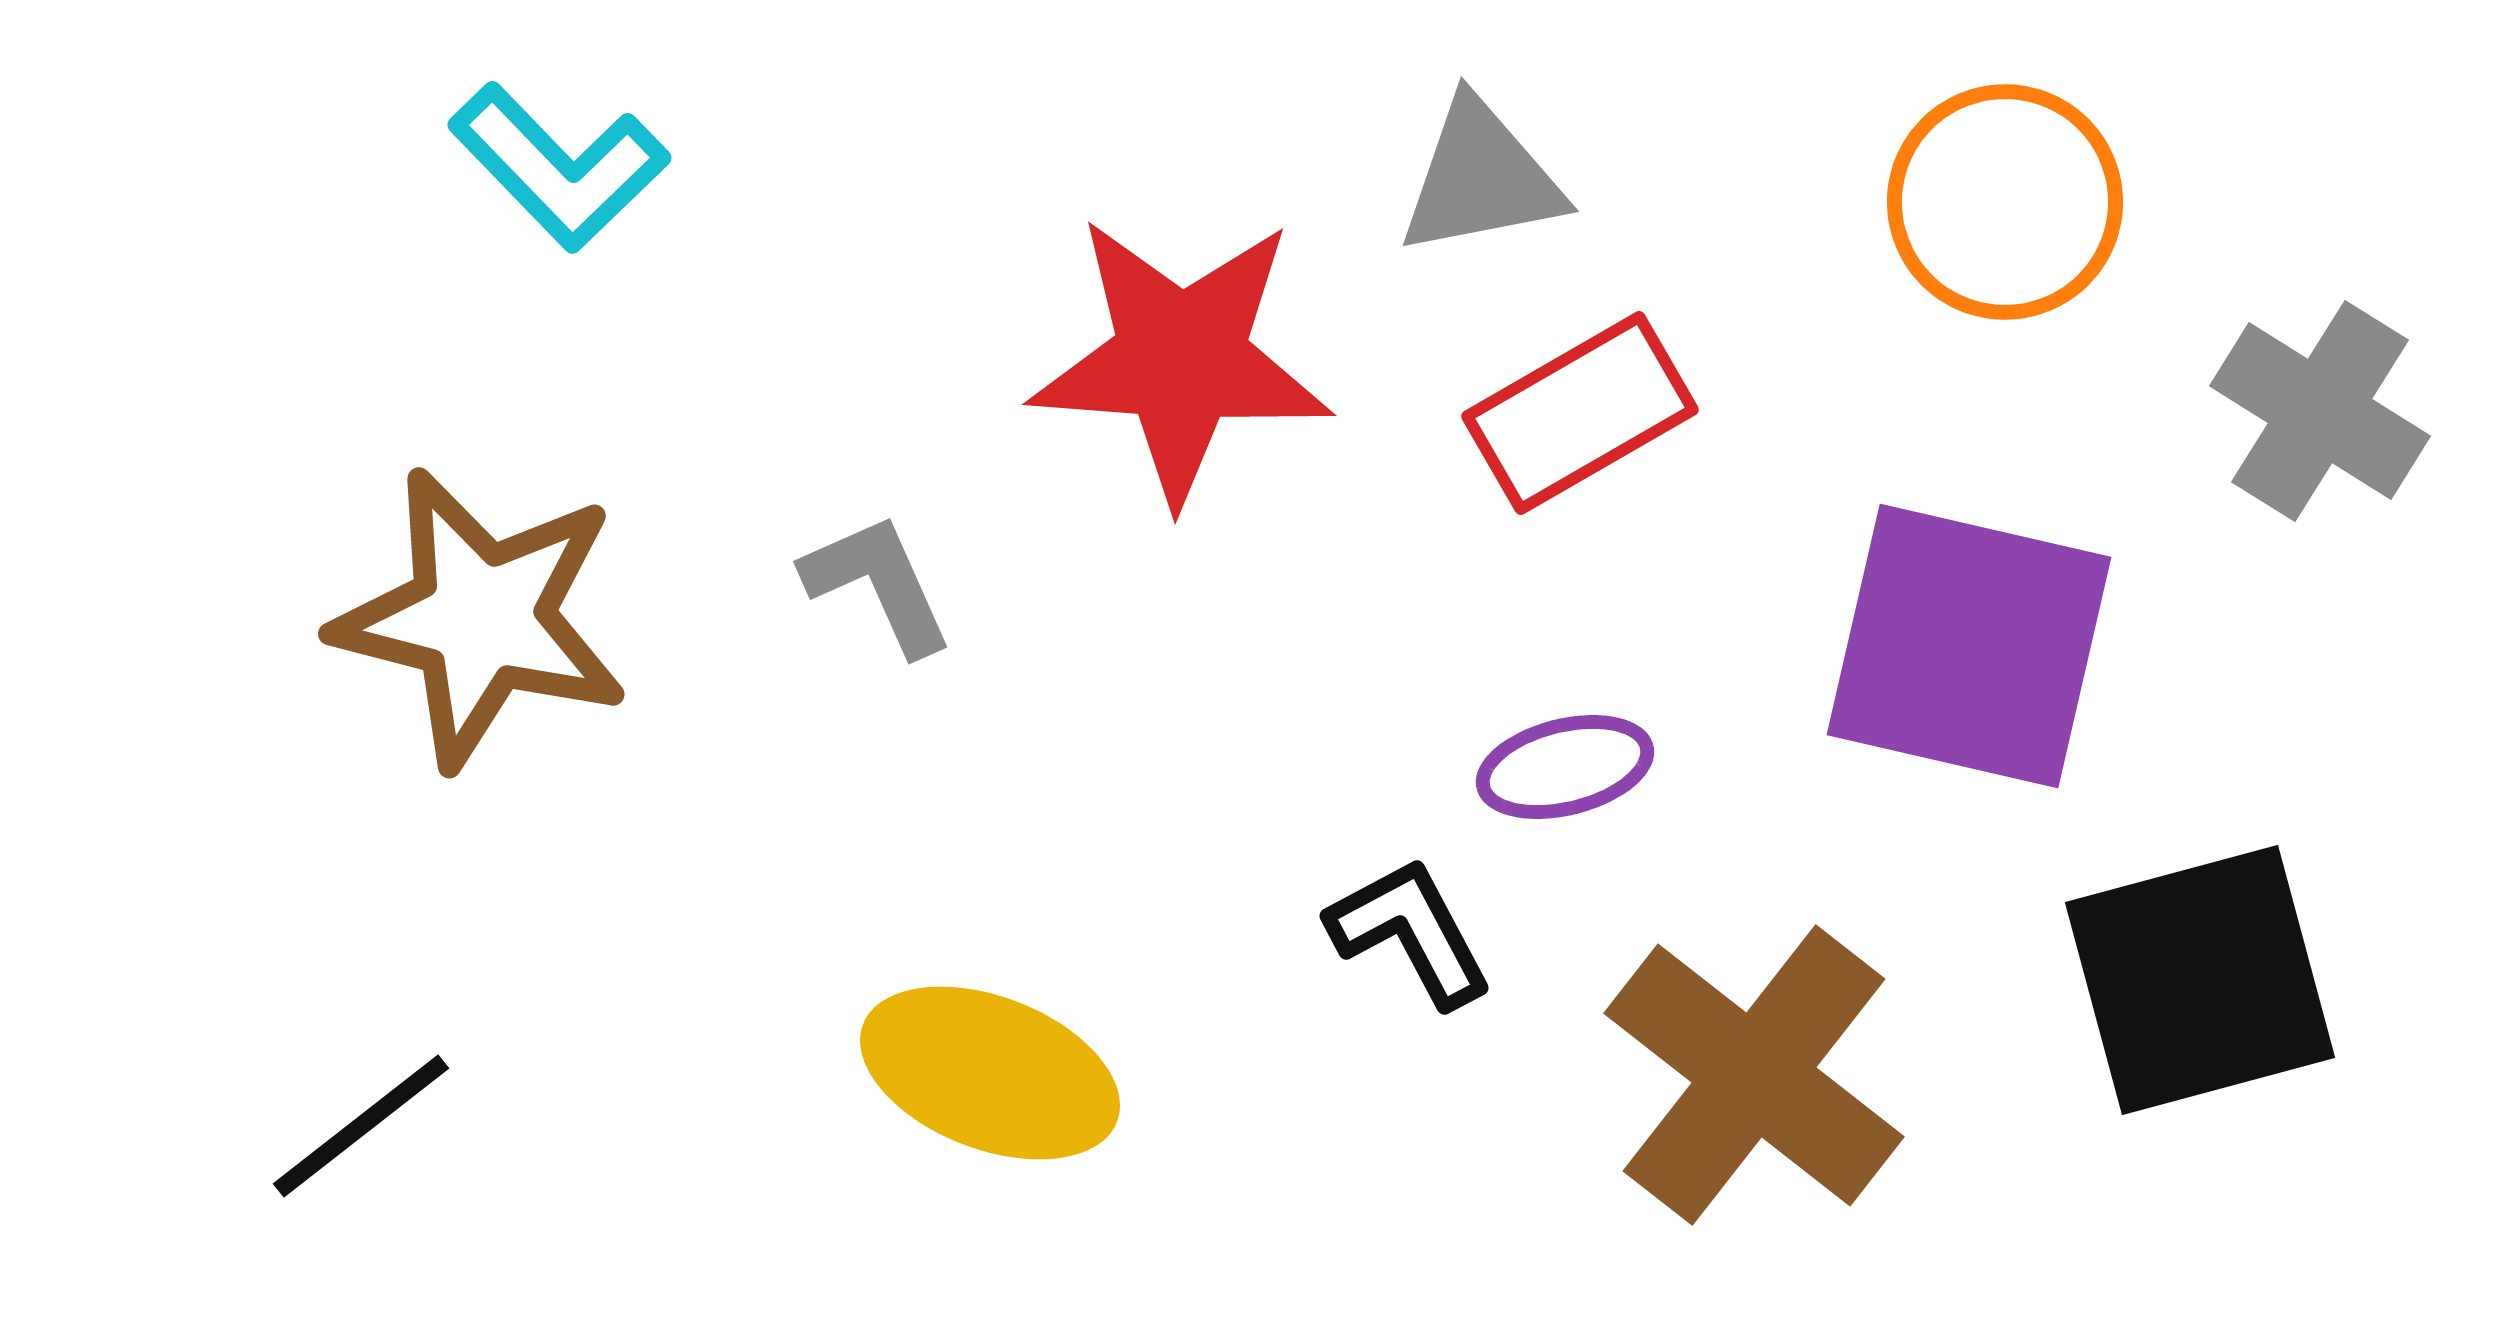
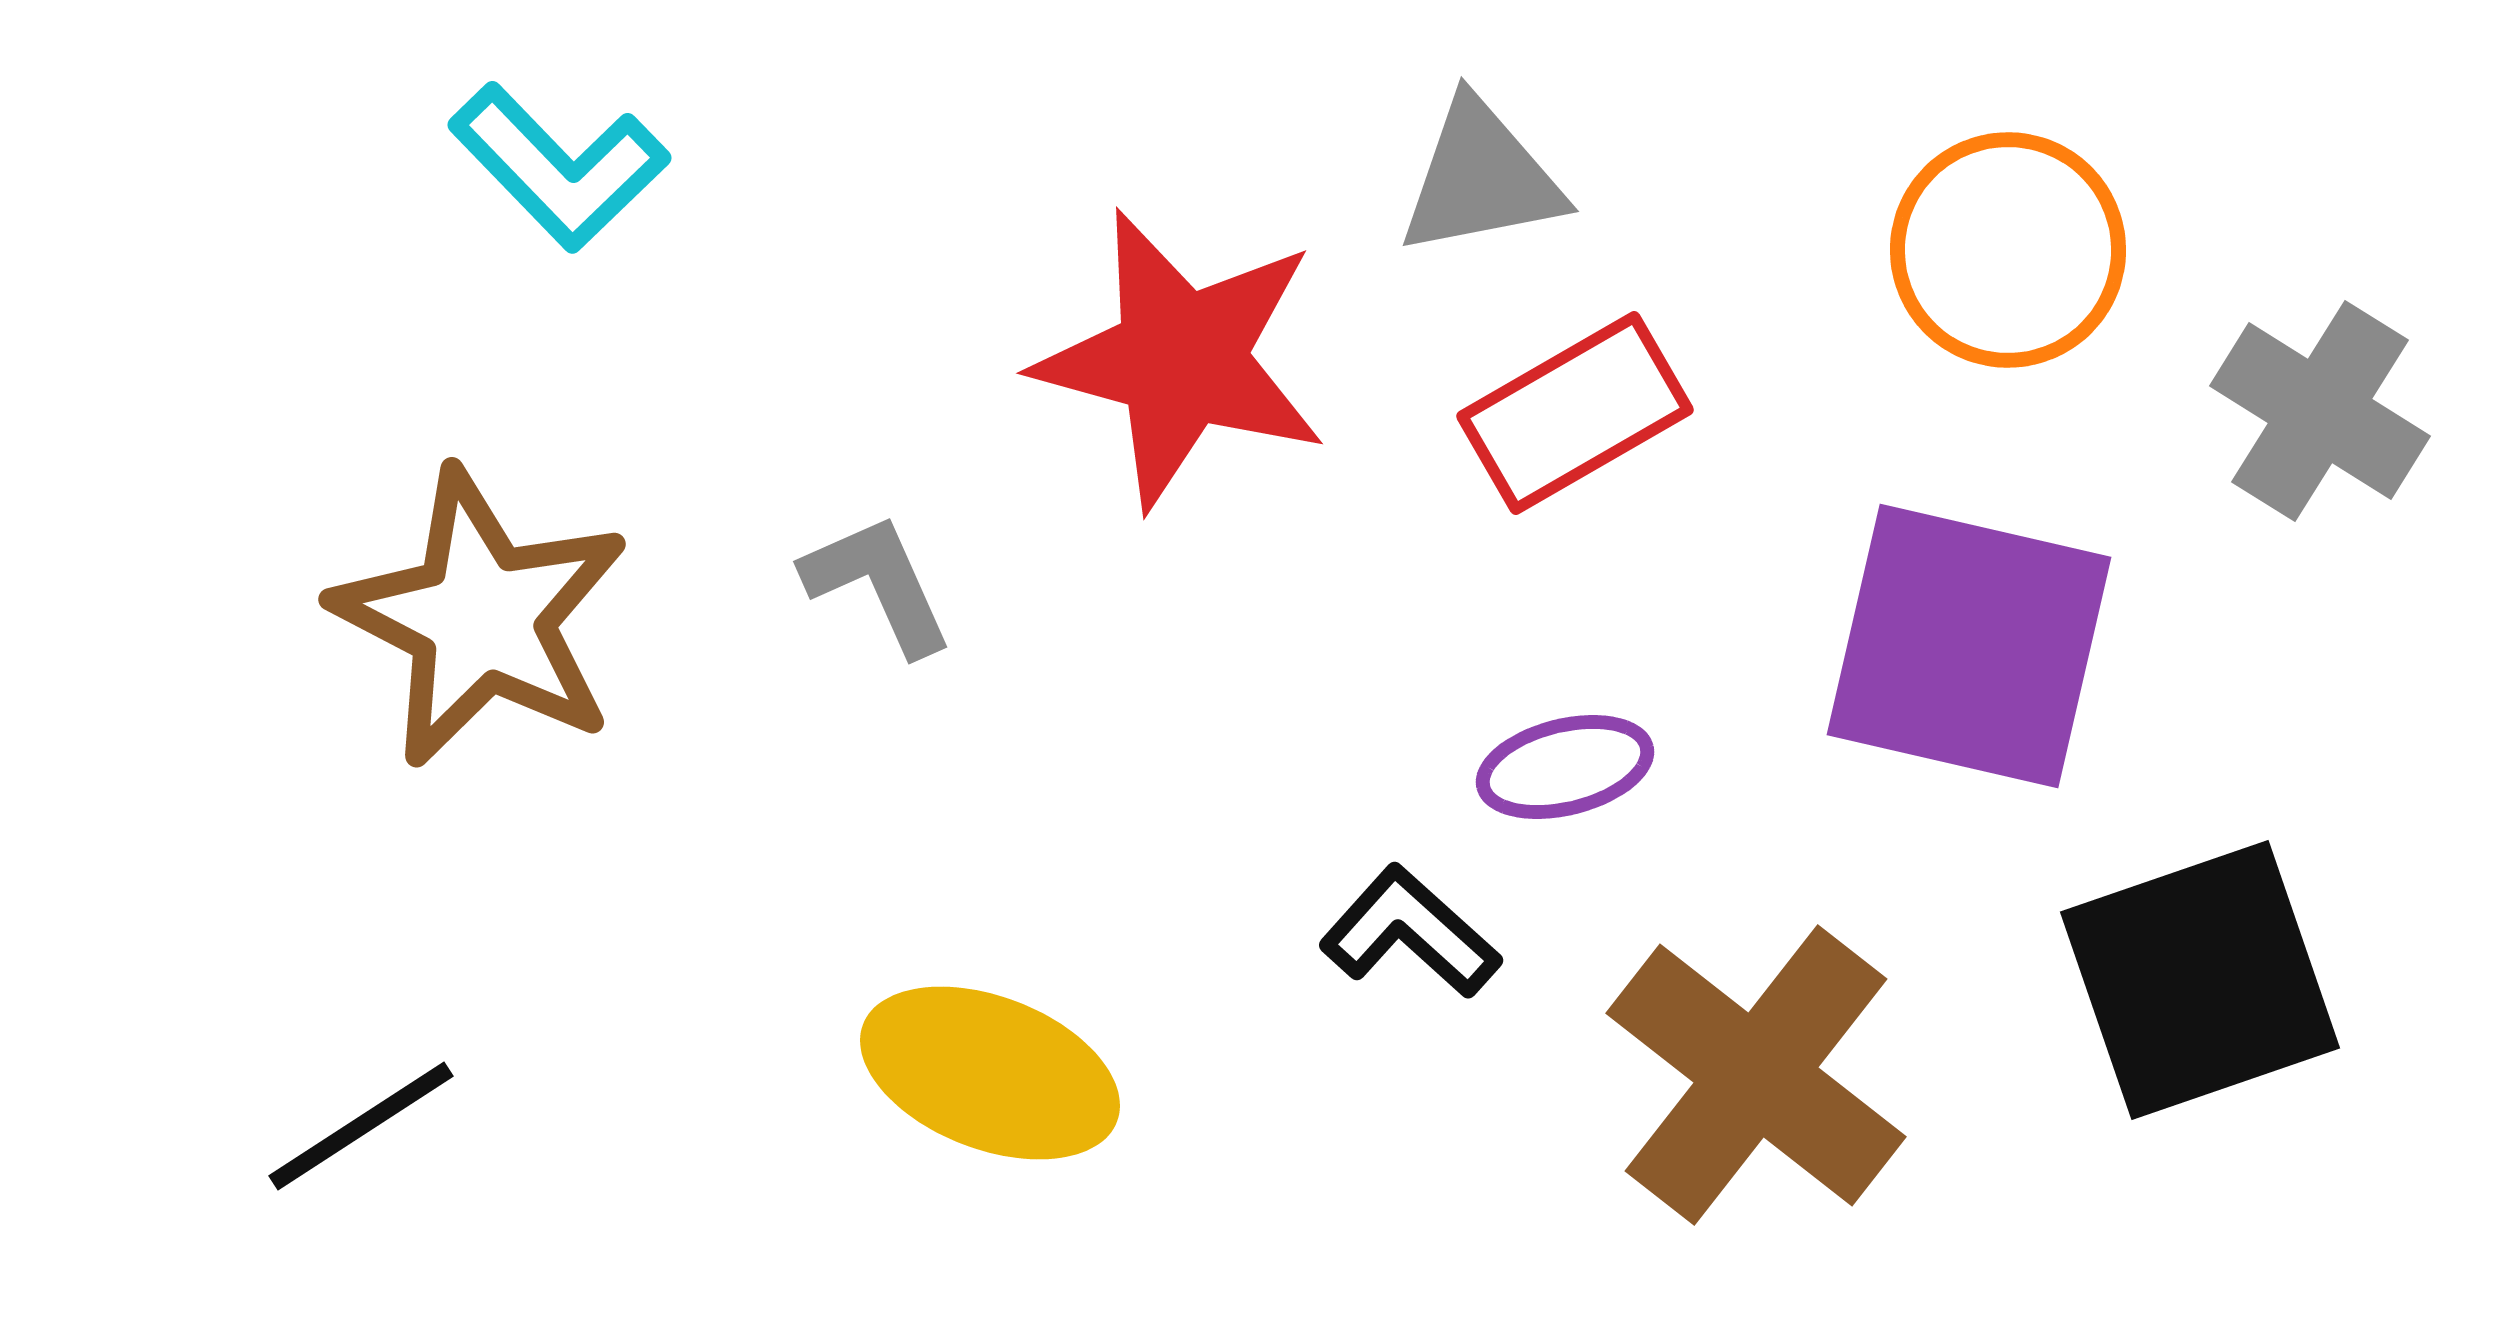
orange circle: moved 3 px right, 48 px down
red star: rotated 11 degrees clockwise
red rectangle: moved 5 px left
brown star: rotated 13 degrees clockwise
black L-shape: rotated 20 degrees counterclockwise
black square: rotated 4 degrees counterclockwise
brown cross: moved 2 px right
black line: rotated 5 degrees clockwise
